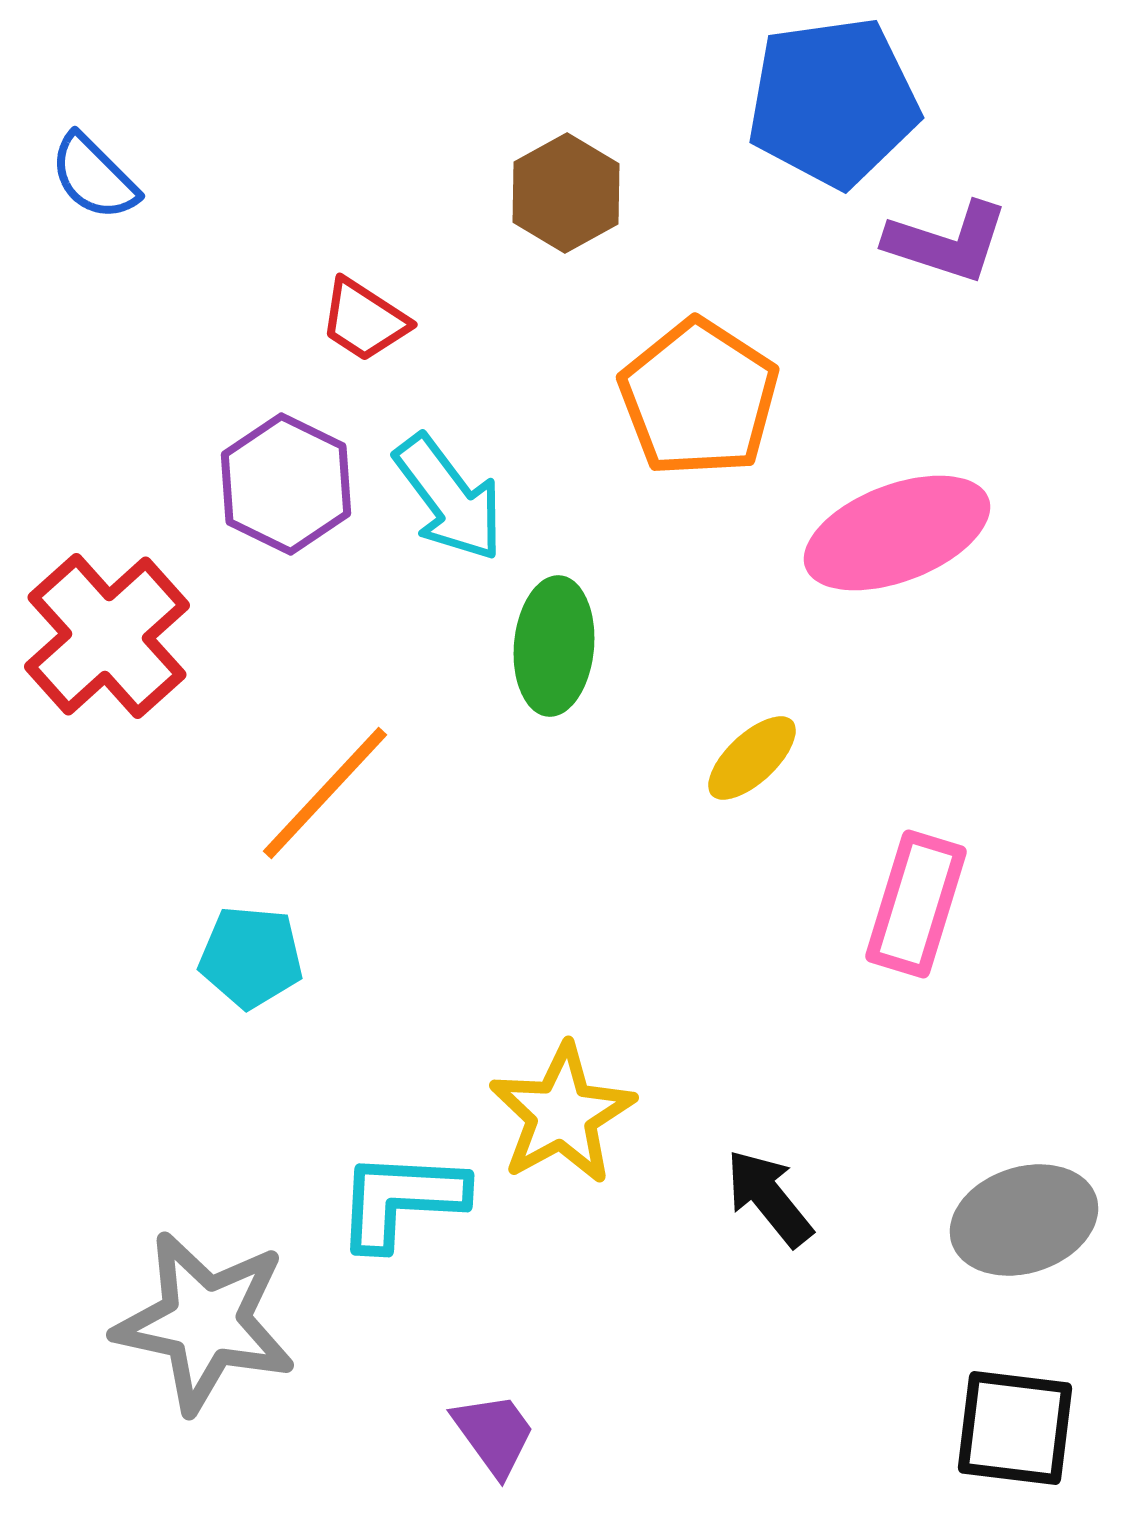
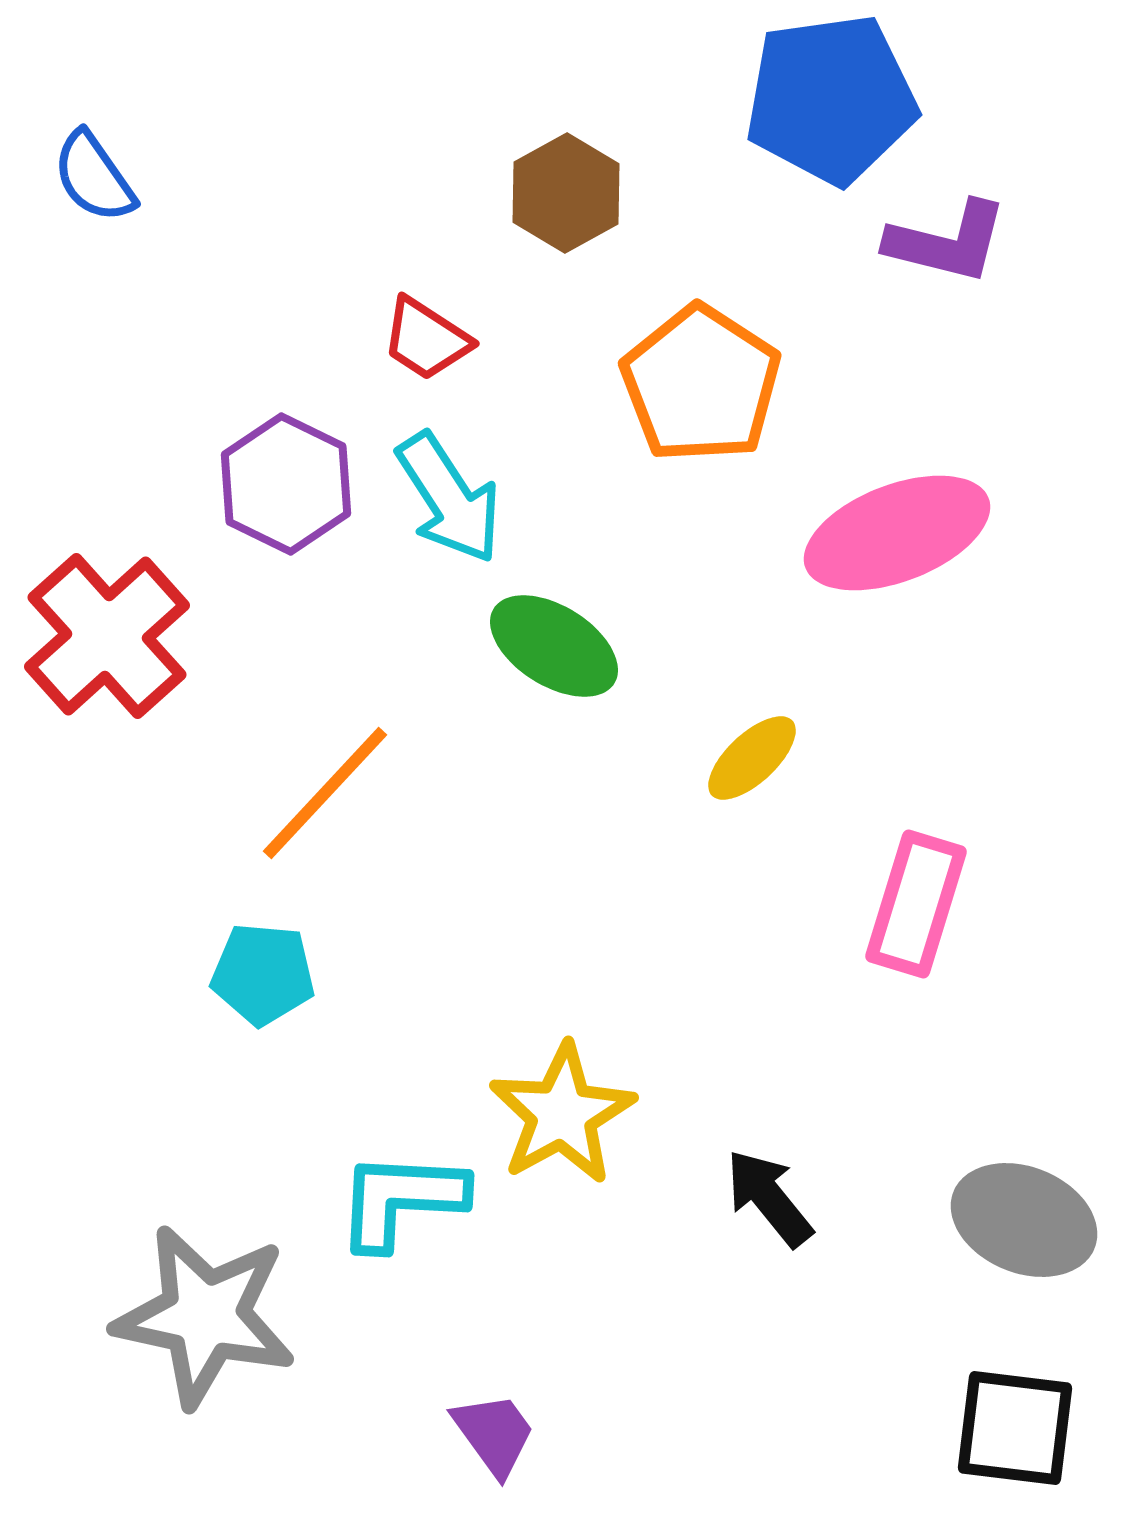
blue pentagon: moved 2 px left, 3 px up
blue semicircle: rotated 10 degrees clockwise
purple L-shape: rotated 4 degrees counterclockwise
red trapezoid: moved 62 px right, 19 px down
orange pentagon: moved 2 px right, 14 px up
cyan arrow: rotated 4 degrees clockwise
green ellipse: rotated 63 degrees counterclockwise
cyan pentagon: moved 12 px right, 17 px down
gray ellipse: rotated 40 degrees clockwise
gray star: moved 6 px up
